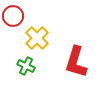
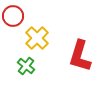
red L-shape: moved 4 px right, 6 px up
green cross: rotated 12 degrees clockwise
